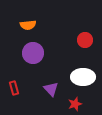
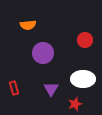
purple circle: moved 10 px right
white ellipse: moved 2 px down
purple triangle: rotated 14 degrees clockwise
